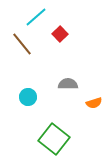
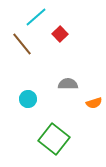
cyan circle: moved 2 px down
